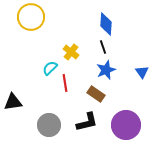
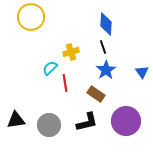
yellow cross: rotated 35 degrees clockwise
blue star: rotated 12 degrees counterclockwise
black triangle: moved 3 px right, 18 px down
purple circle: moved 4 px up
